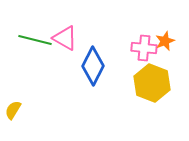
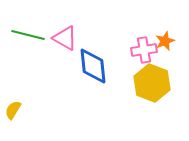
green line: moved 7 px left, 5 px up
pink cross: moved 2 px down; rotated 15 degrees counterclockwise
blue diamond: rotated 33 degrees counterclockwise
